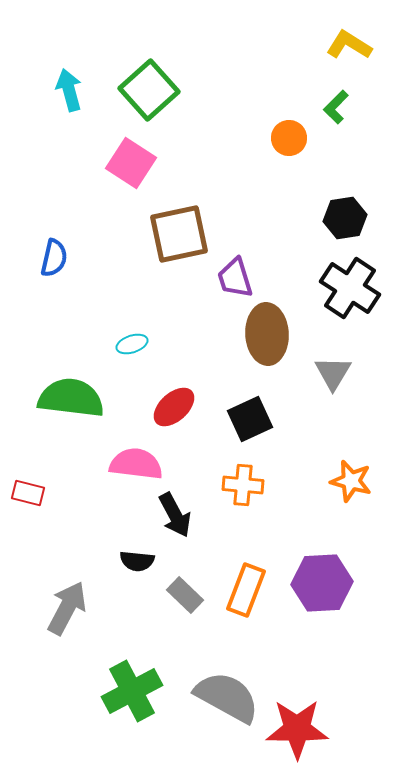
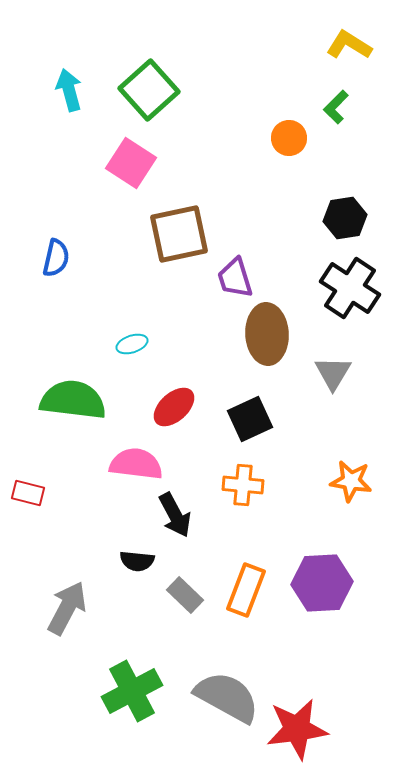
blue semicircle: moved 2 px right
green semicircle: moved 2 px right, 2 px down
orange star: rotated 6 degrees counterclockwise
red star: rotated 8 degrees counterclockwise
